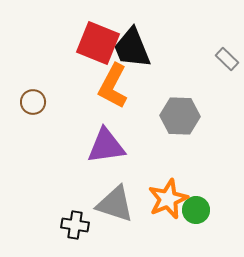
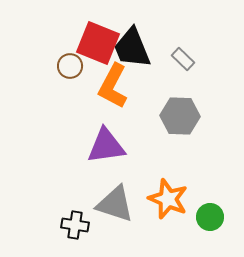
gray rectangle: moved 44 px left
brown circle: moved 37 px right, 36 px up
orange star: rotated 27 degrees counterclockwise
green circle: moved 14 px right, 7 px down
